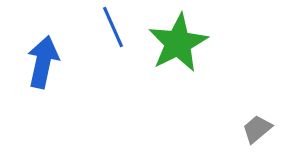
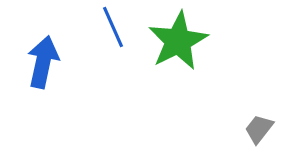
green star: moved 2 px up
gray trapezoid: moved 2 px right; rotated 12 degrees counterclockwise
